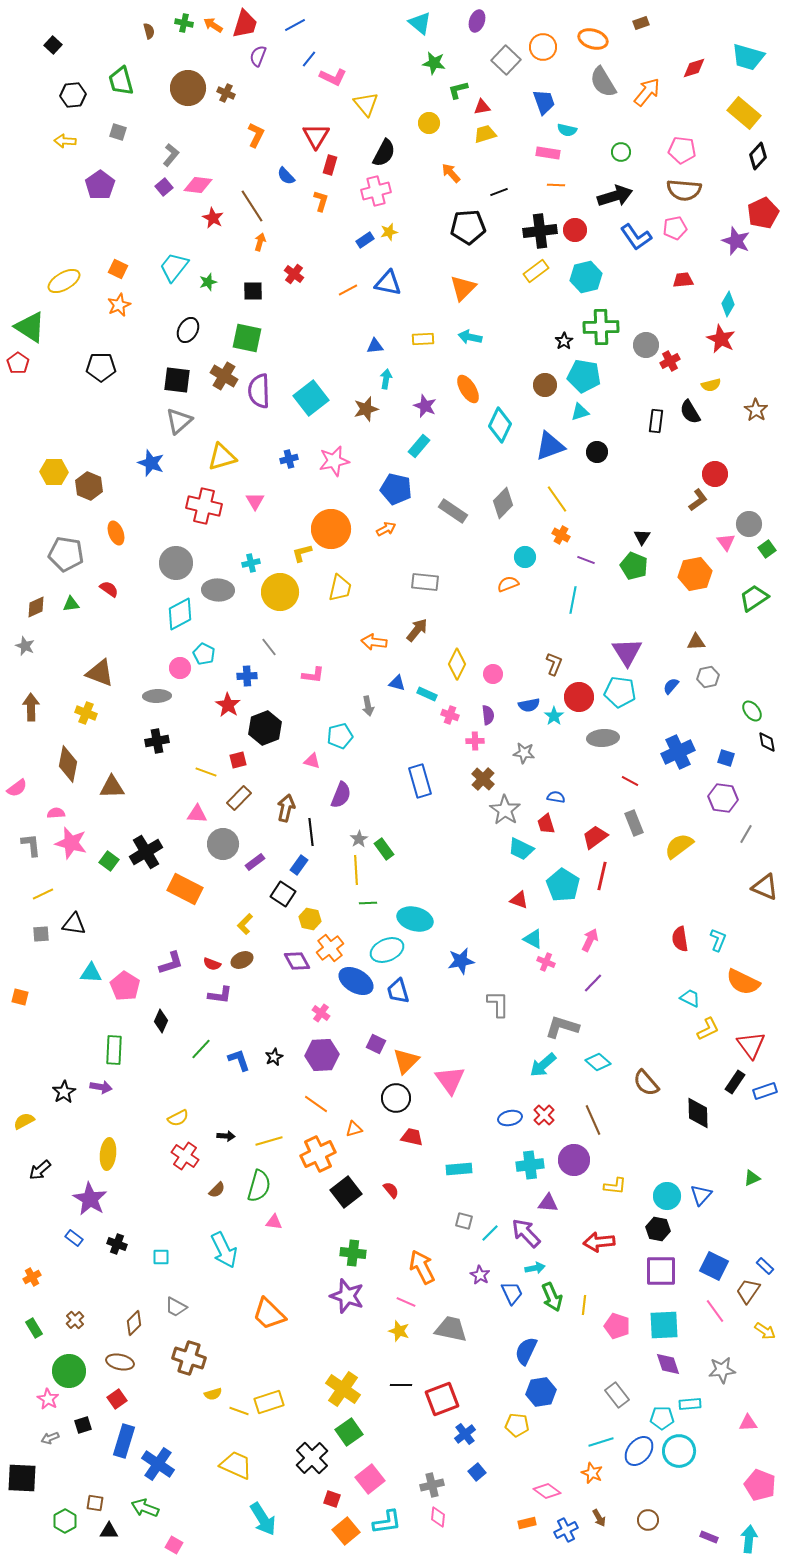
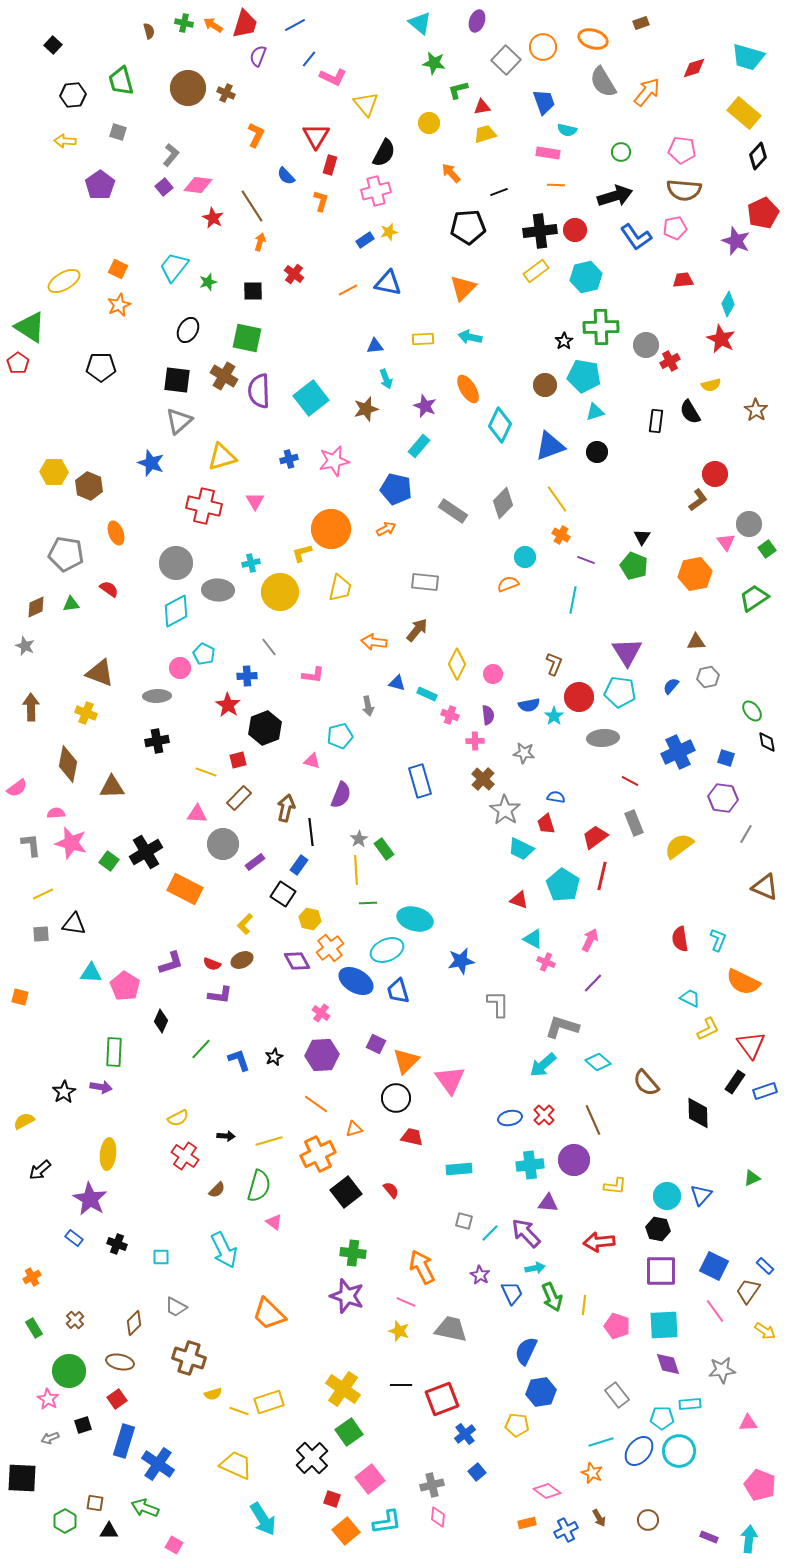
cyan arrow at (386, 379): rotated 150 degrees clockwise
cyan triangle at (580, 412): moved 15 px right
cyan diamond at (180, 614): moved 4 px left, 3 px up
green rectangle at (114, 1050): moved 2 px down
pink triangle at (274, 1222): rotated 30 degrees clockwise
